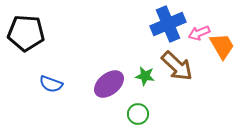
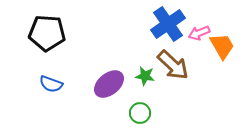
blue cross: rotated 12 degrees counterclockwise
black pentagon: moved 21 px right
brown arrow: moved 4 px left, 1 px up
green circle: moved 2 px right, 1 px up
